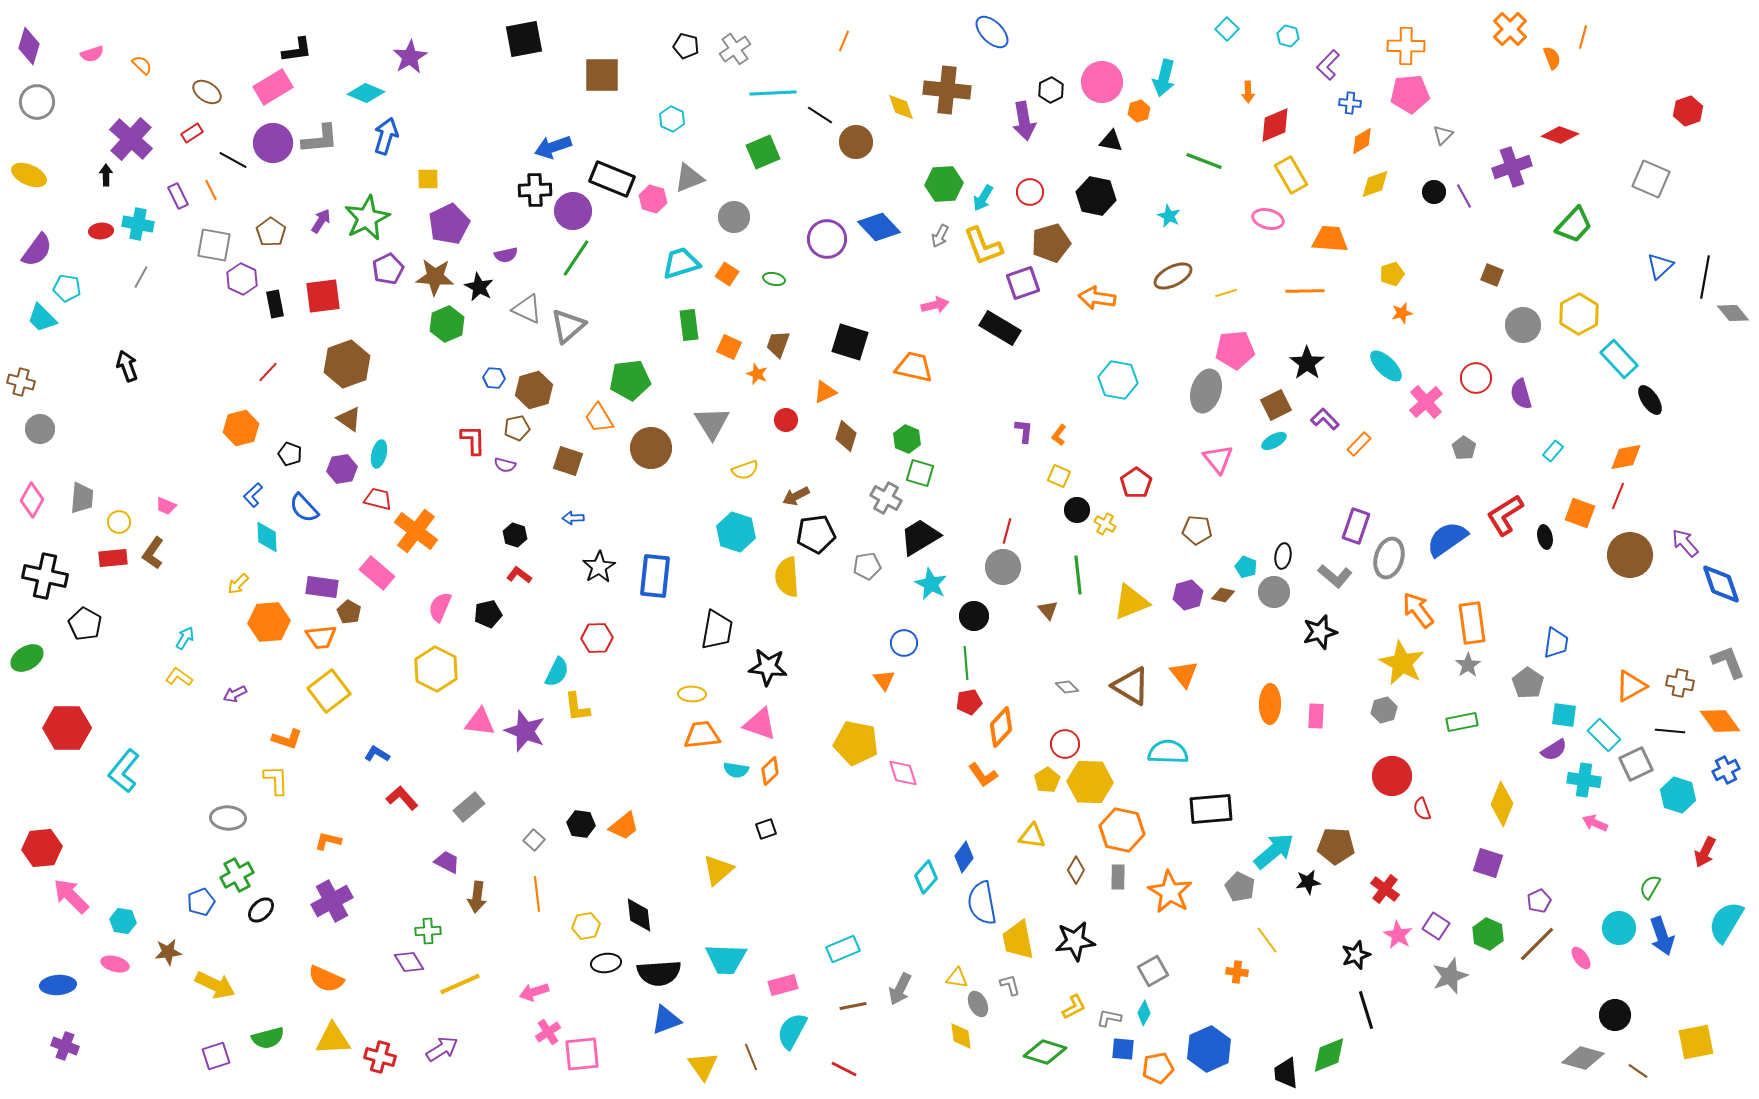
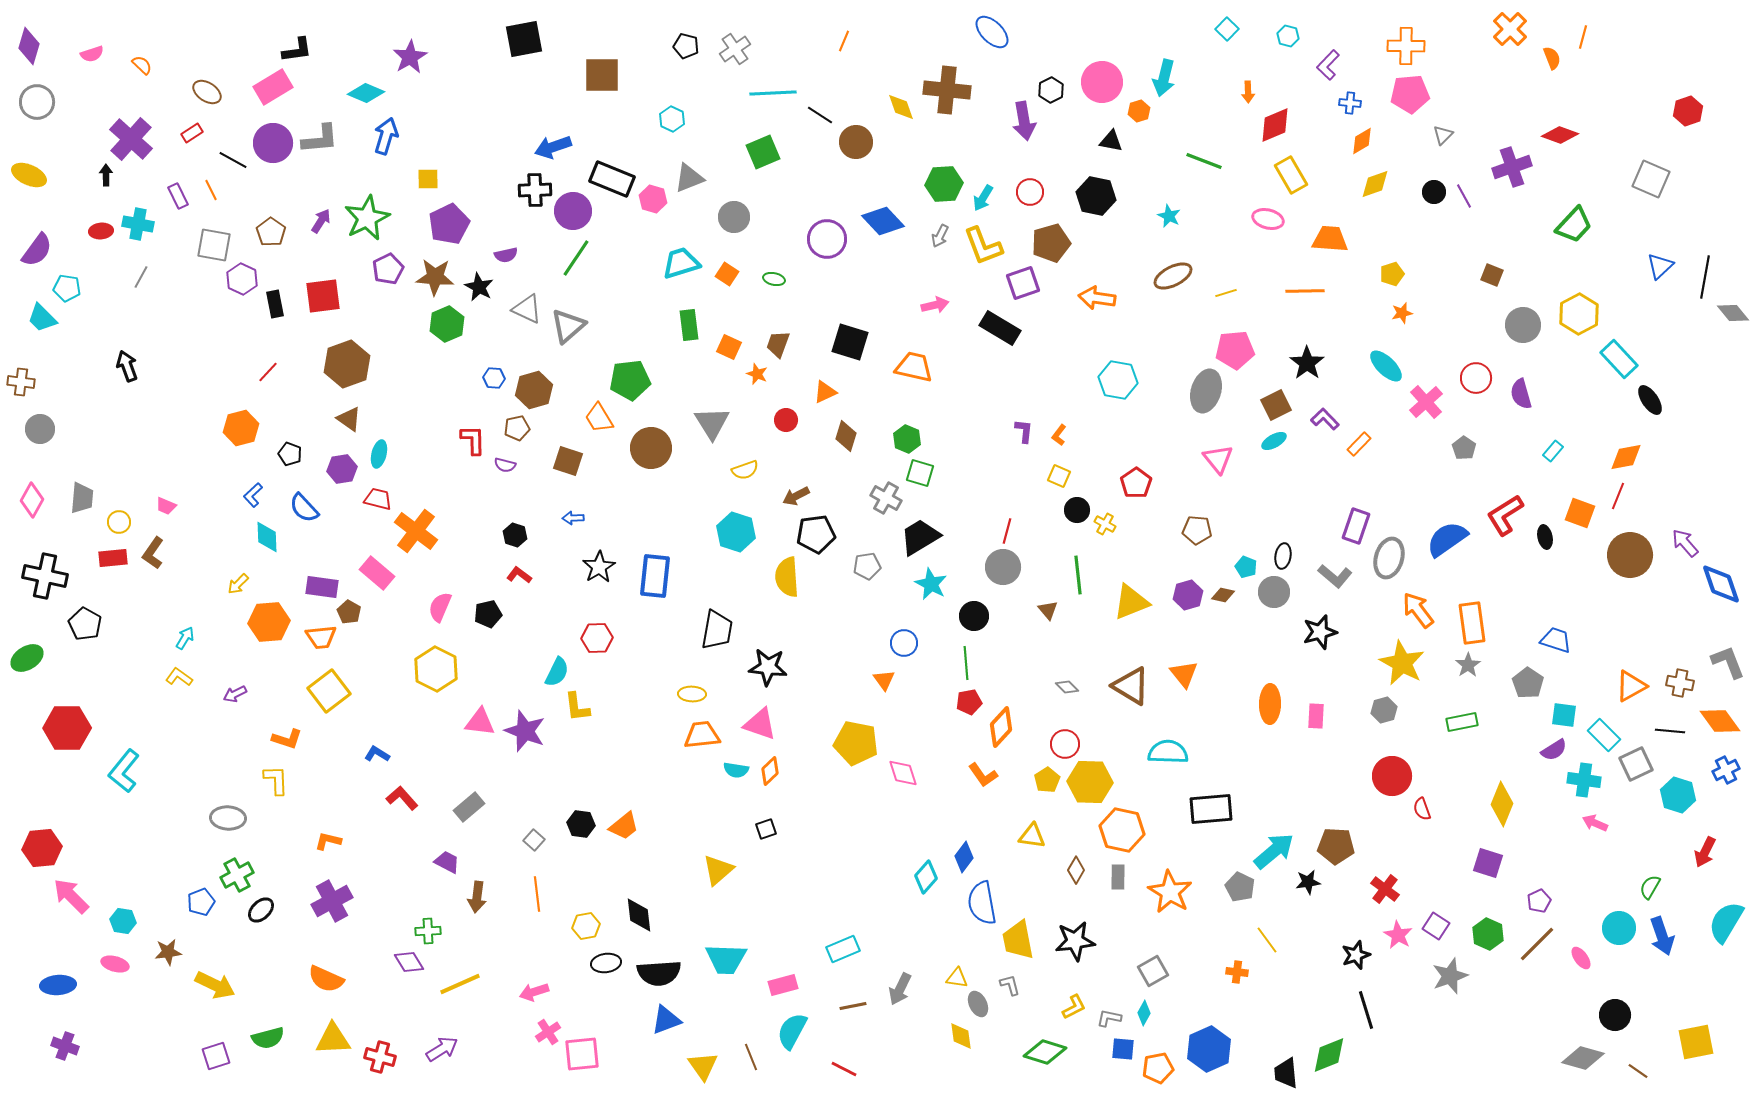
blue diamond at (879, 227): moved 4 px right, 6 px up
brown cross at (21, 382): rotated 8 degrees counterclockwise
blue trapezoid at (1556, 643): moved 3 px up; rotated 80 degrees counterclockwise
